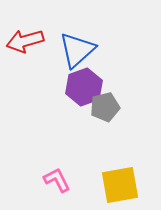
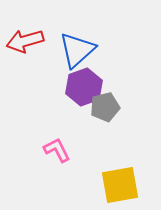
pink L-shape: moved 30 px up
